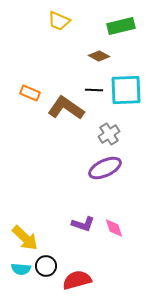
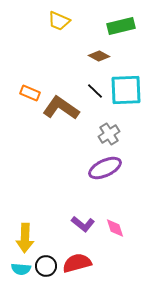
black line: moved 1 px right, 1 px down; rotated 42 degrees clockwise
brown L-shape: moved 5 px left
purple L-shape: rotated 20 degrees clockwise
pink diamond: moved 1 px right
yellow arrow: rotated 48 degrees clockwise
red semicircle: moved 17 px up
